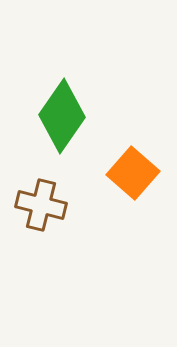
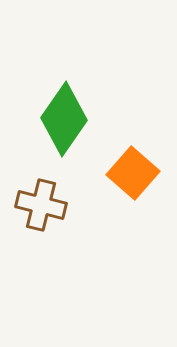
green diamond: moved 2 px right, 3 px down
